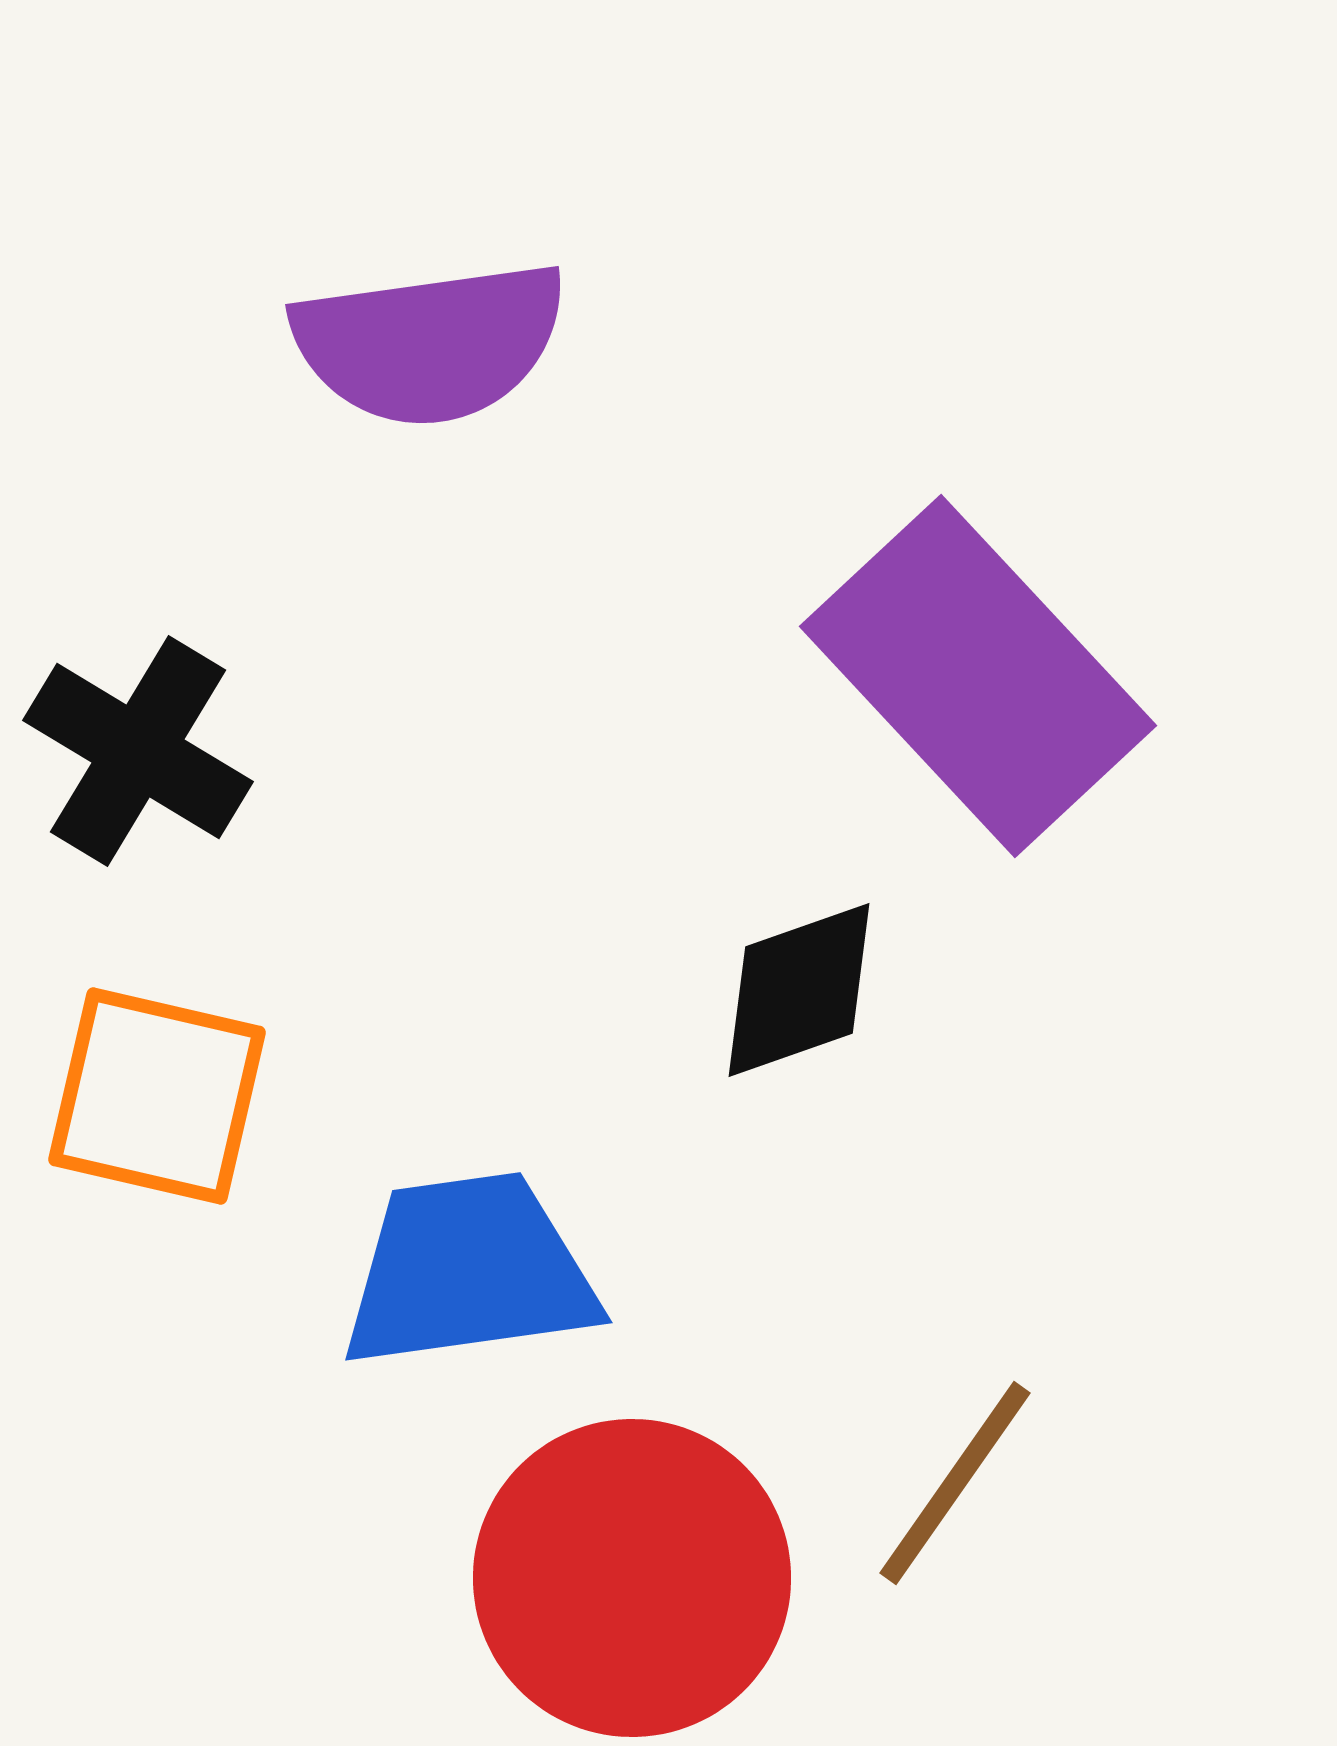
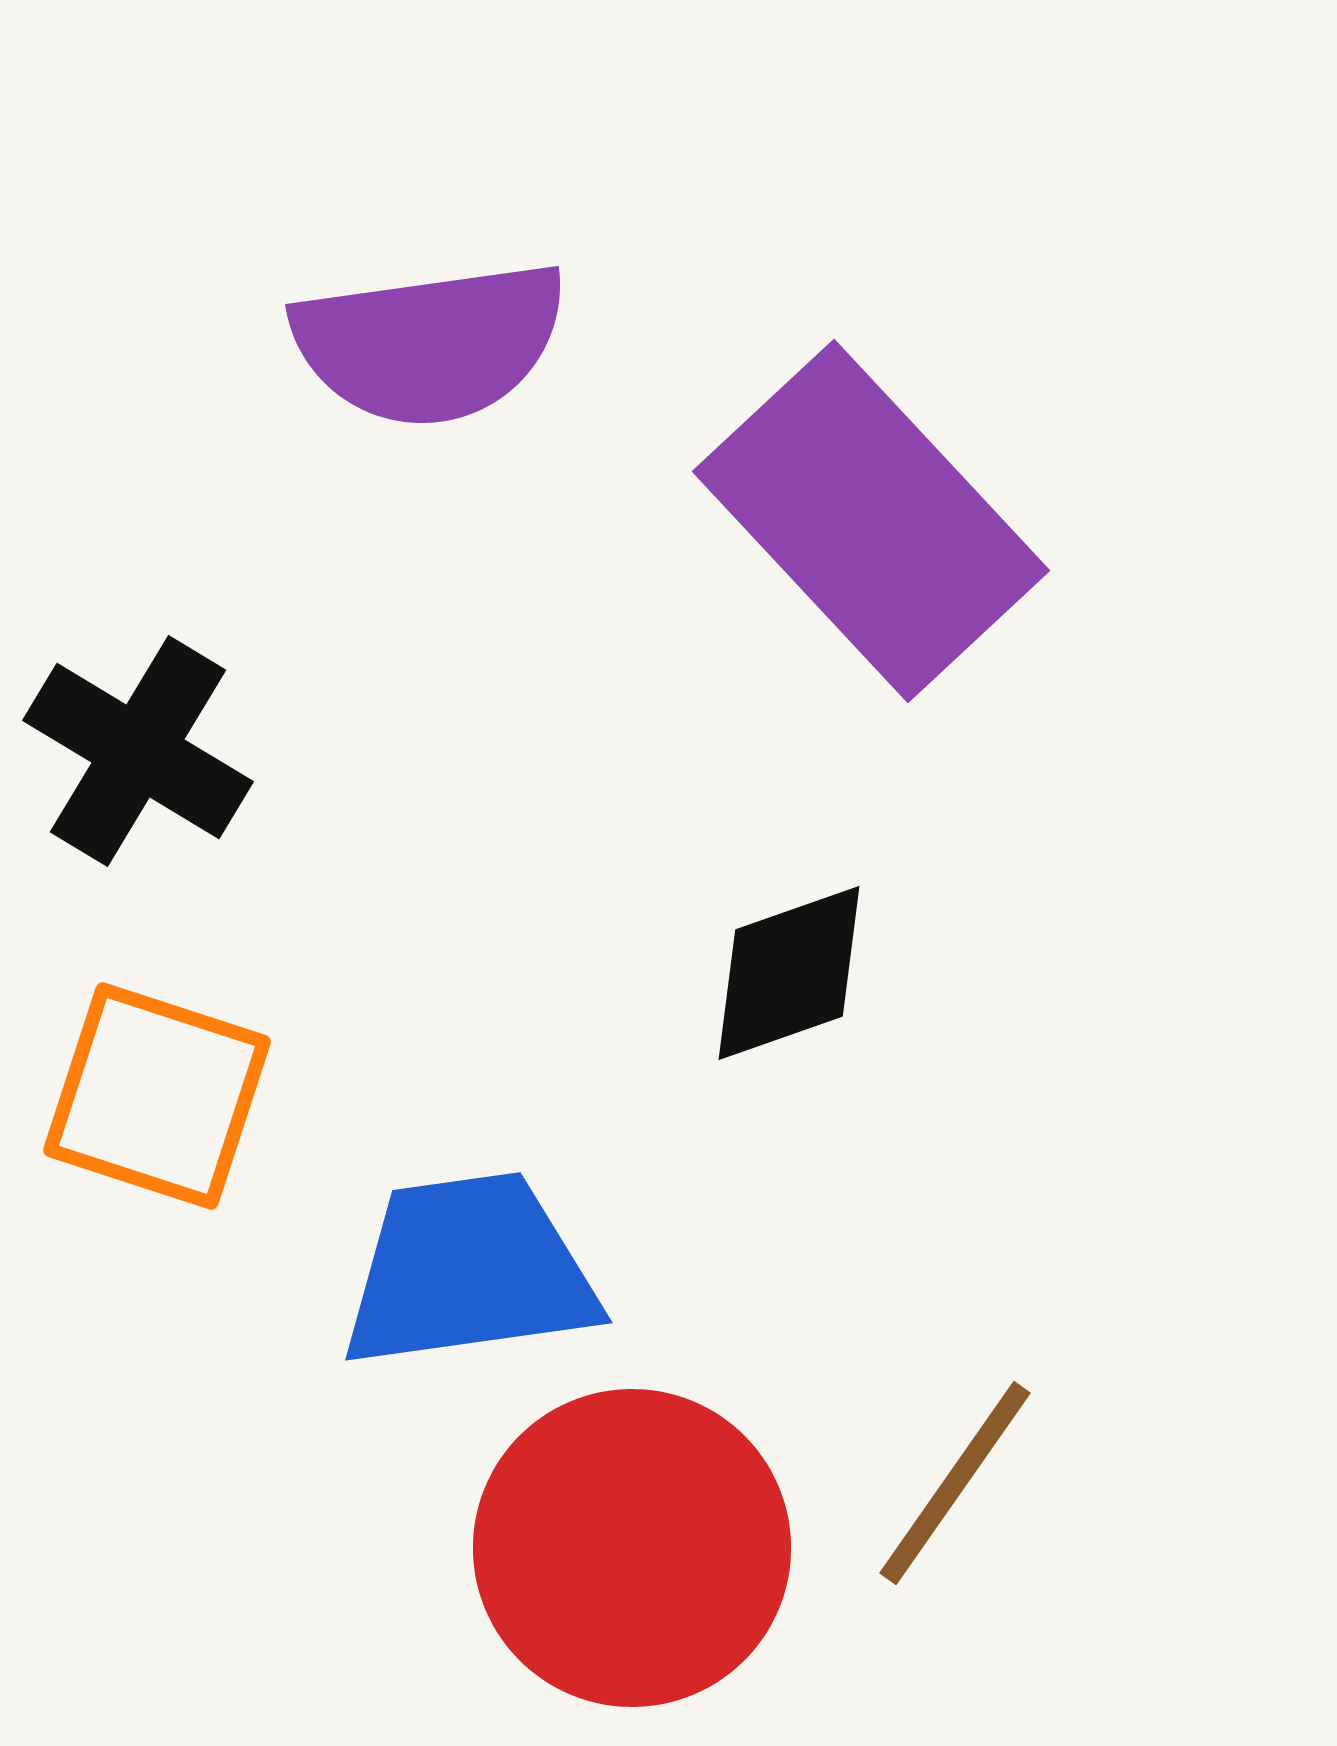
purple rectangle: moved 107 px left, 155 px up
black diamond: moved 10 px left, 17 px up
orange square: rotated 5 degrees clockwise
red circle: moved 30 px up
